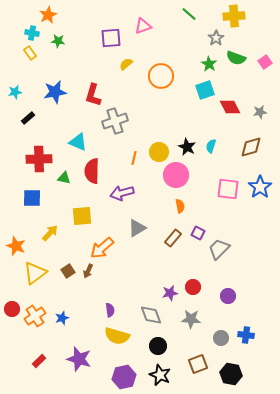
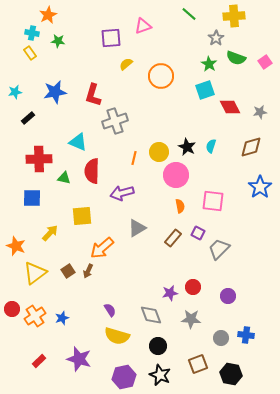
pink square at (228, 189): moved 15 px left, 12 px down
purple semicircle at (110, 310): rotated 24 degrees counterclockwise
